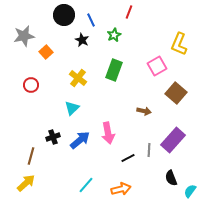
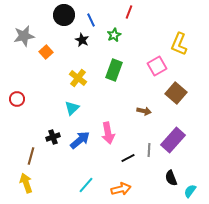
red circle: moved 14 px left, 14 px down
yellow arrow: rotated 66 degrees counterclockwise
